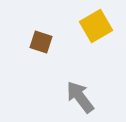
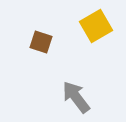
gray arrow: moved 4 px left
